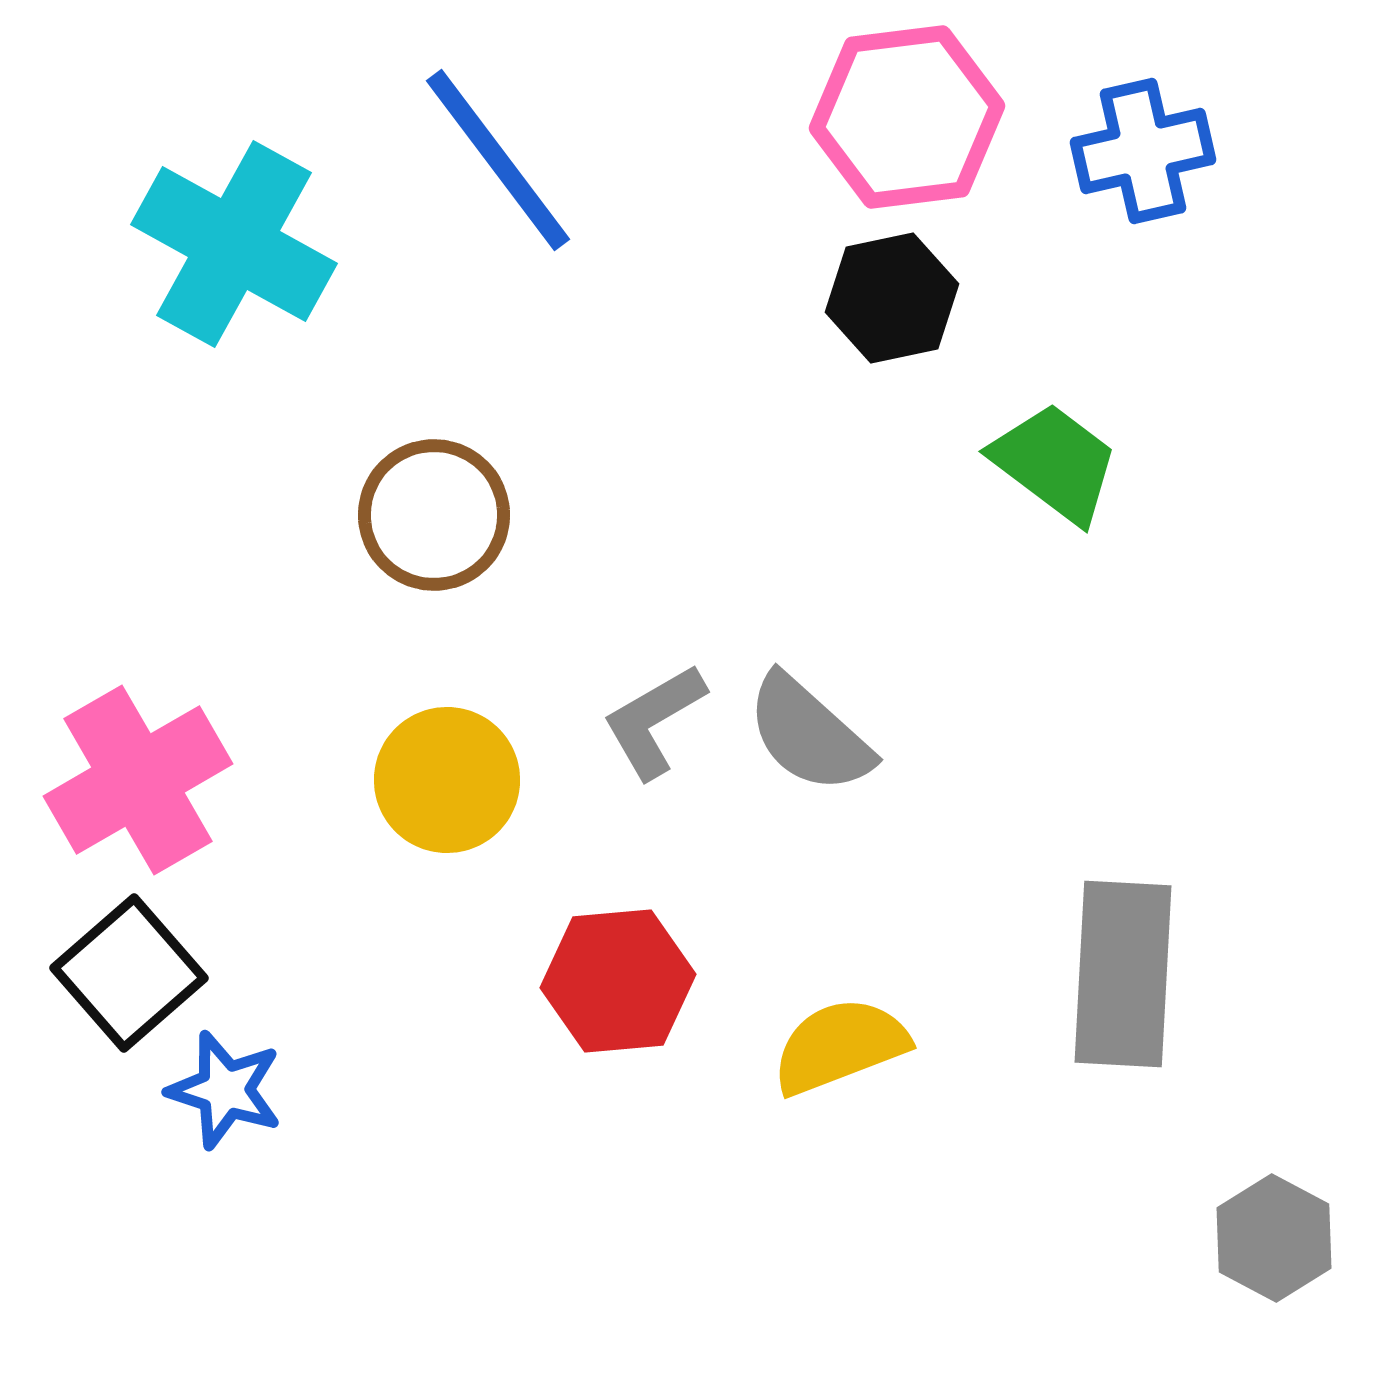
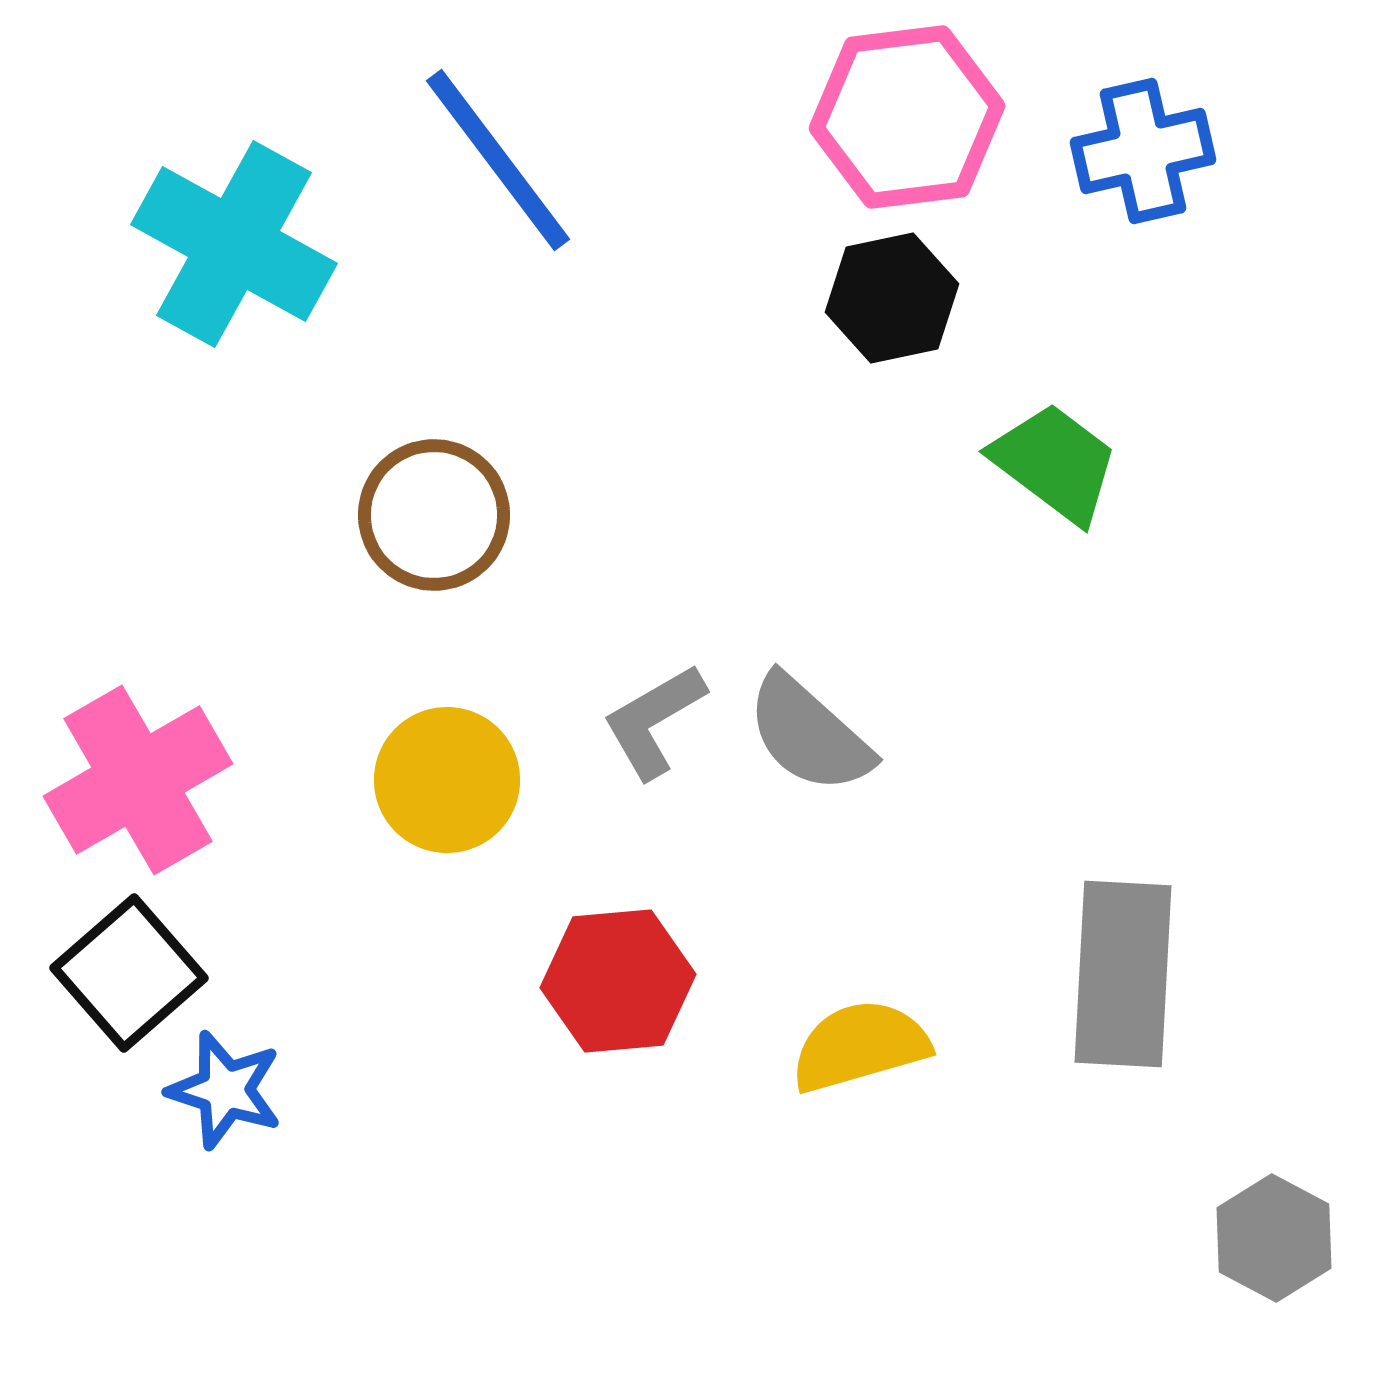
yellow semicircle: moved 20 px right; rotated 5 degrees clockwise
